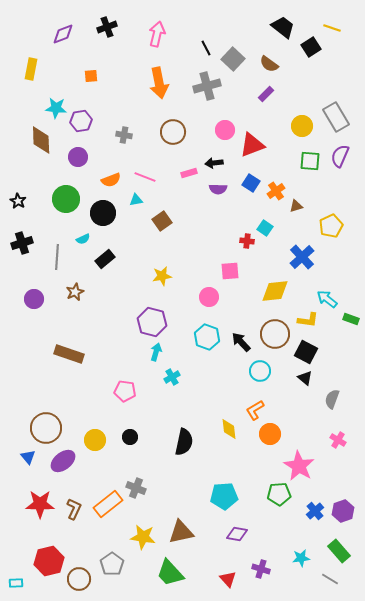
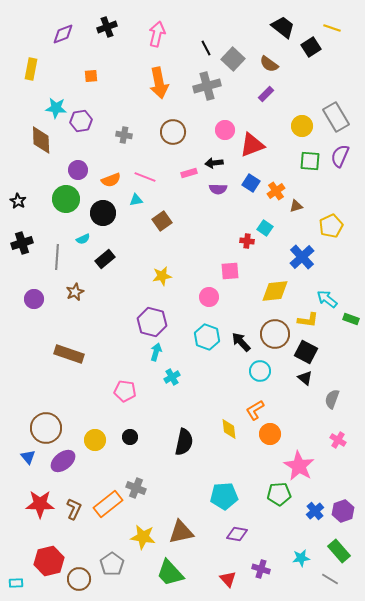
purple circle at (78, 157): moved 13 px down
